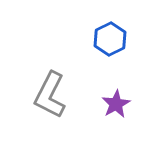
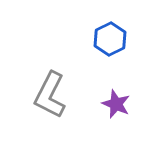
purple star: rotated 20 degrees counterclockwise
